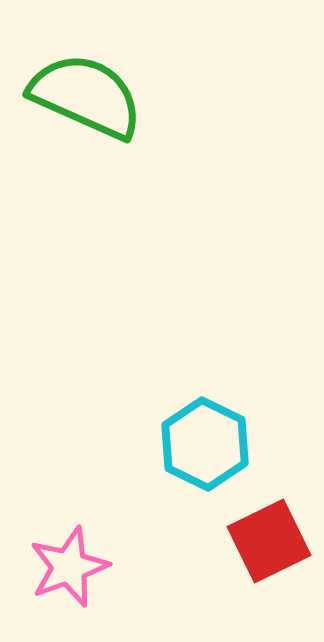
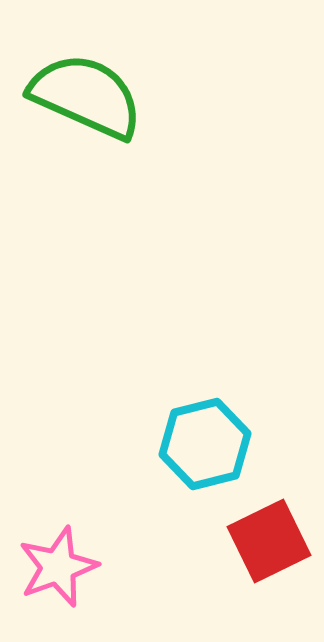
cyan hexagon: rotated 20 degrees clockwise
pink star: moved 11 px left
